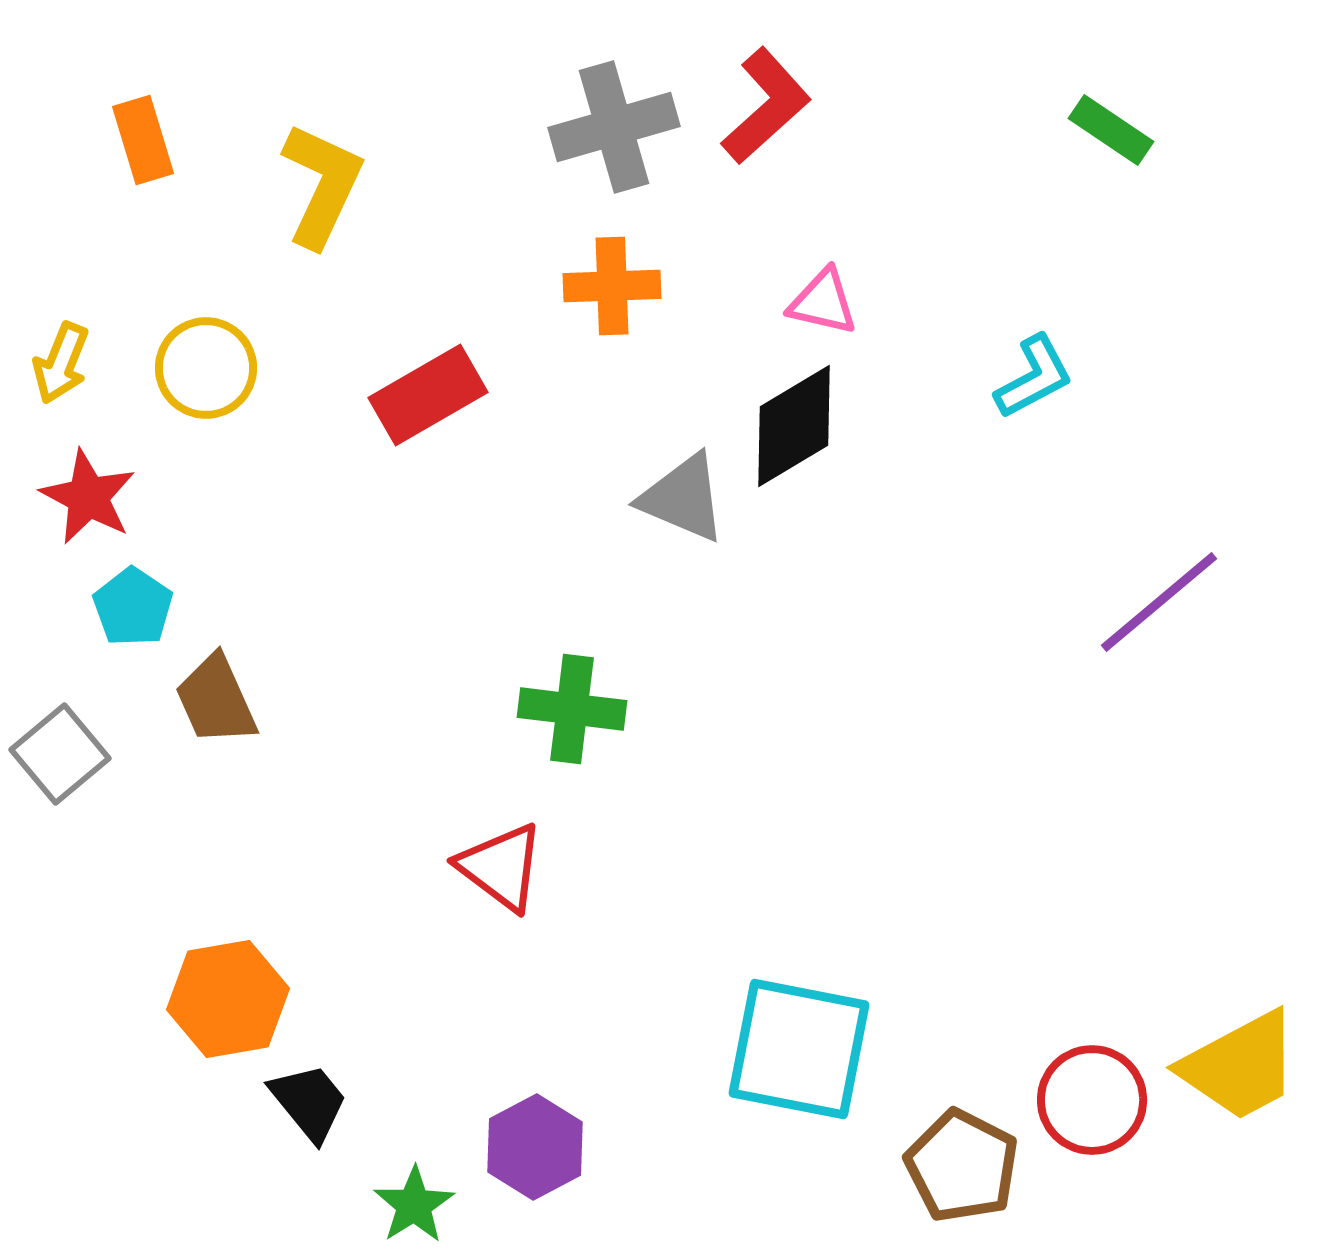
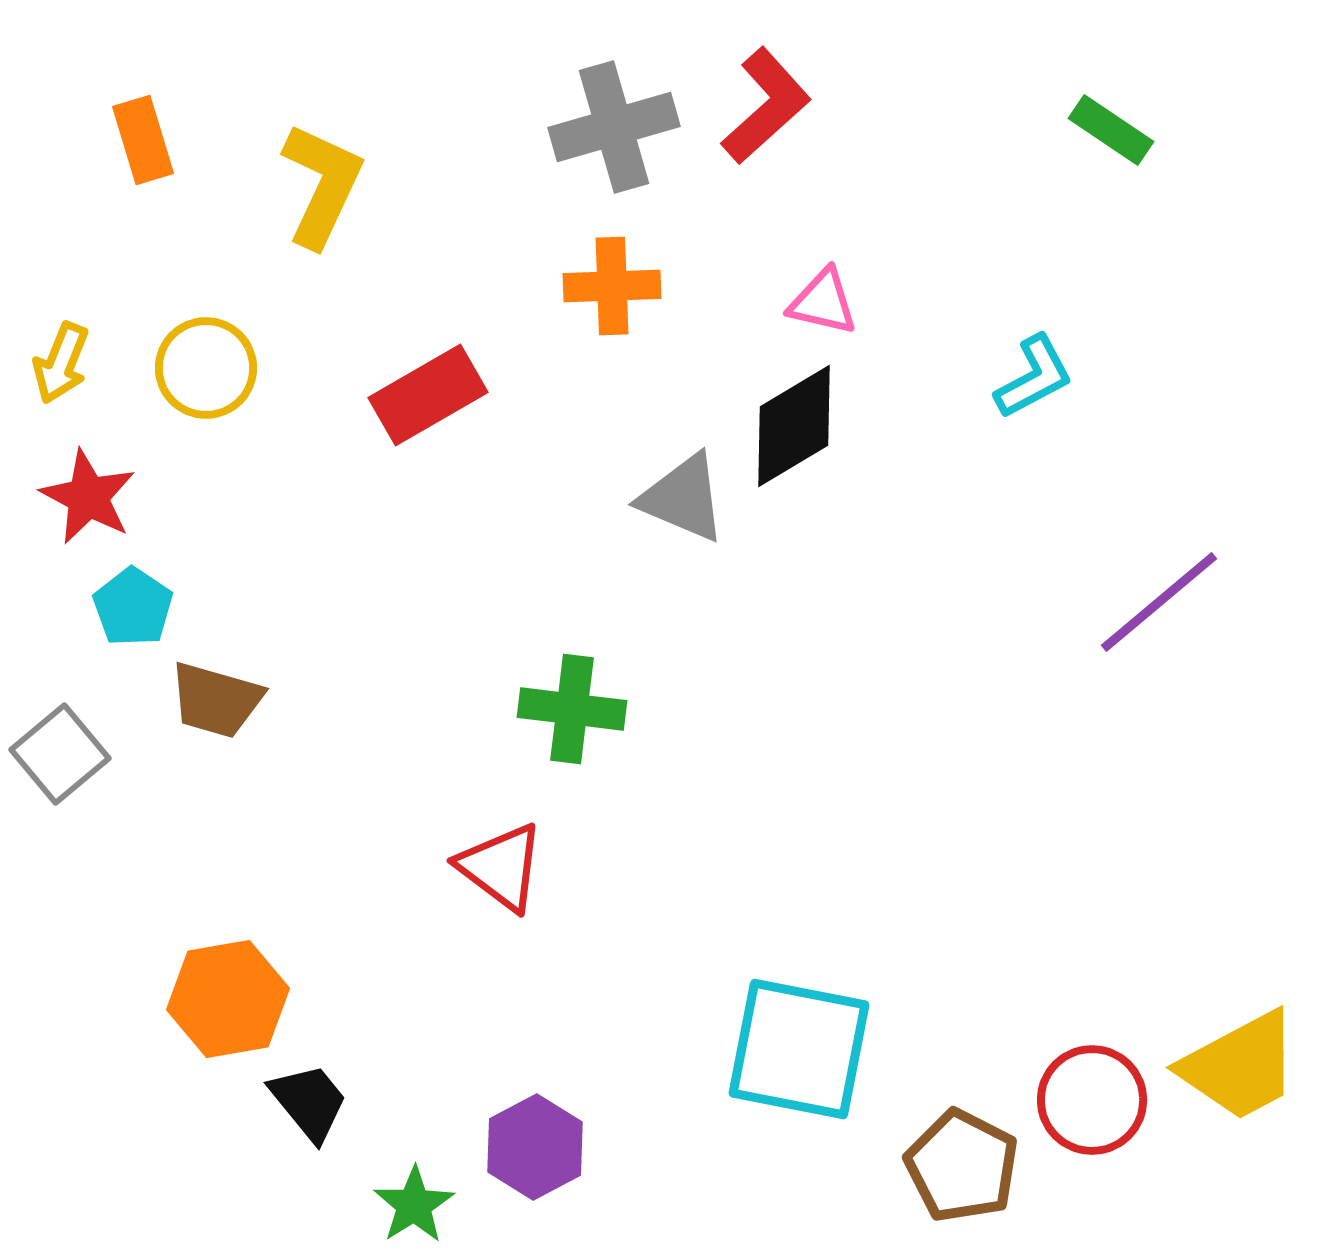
brown trapezoid: rotated 50 degrees counterclockwise
